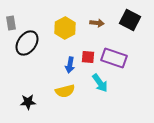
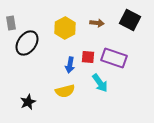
black star: rotated 21 degrees counterclockwise
